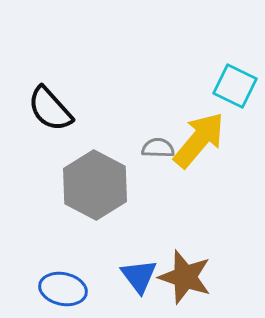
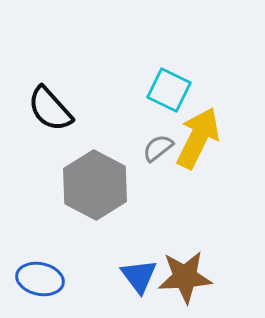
cyan square: moved 66 px left, 4 px down
yellow arrow: moved 1 px left, 2 px up; rotated 14 degrees counterclockwise
gray semicircle: rotated 40 degrees counterclockwise
brown star: rotated 22 degrees counterclockwise
blue ellipse: moved 23 px left, 10 px up
